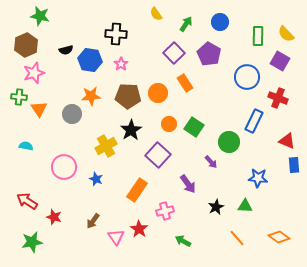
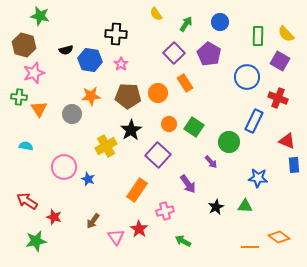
brown hexagon at (26, 45): moved 2 px left; rotated 20 degrees counterclockwise
blue star at (96, 179): moved 8 px left
orange line at (237, 238): moved 13 px right, 9 px down; rotated 48 degrees counterclockwise
green star at (32, 242): moved 4 px right, 1 px up
